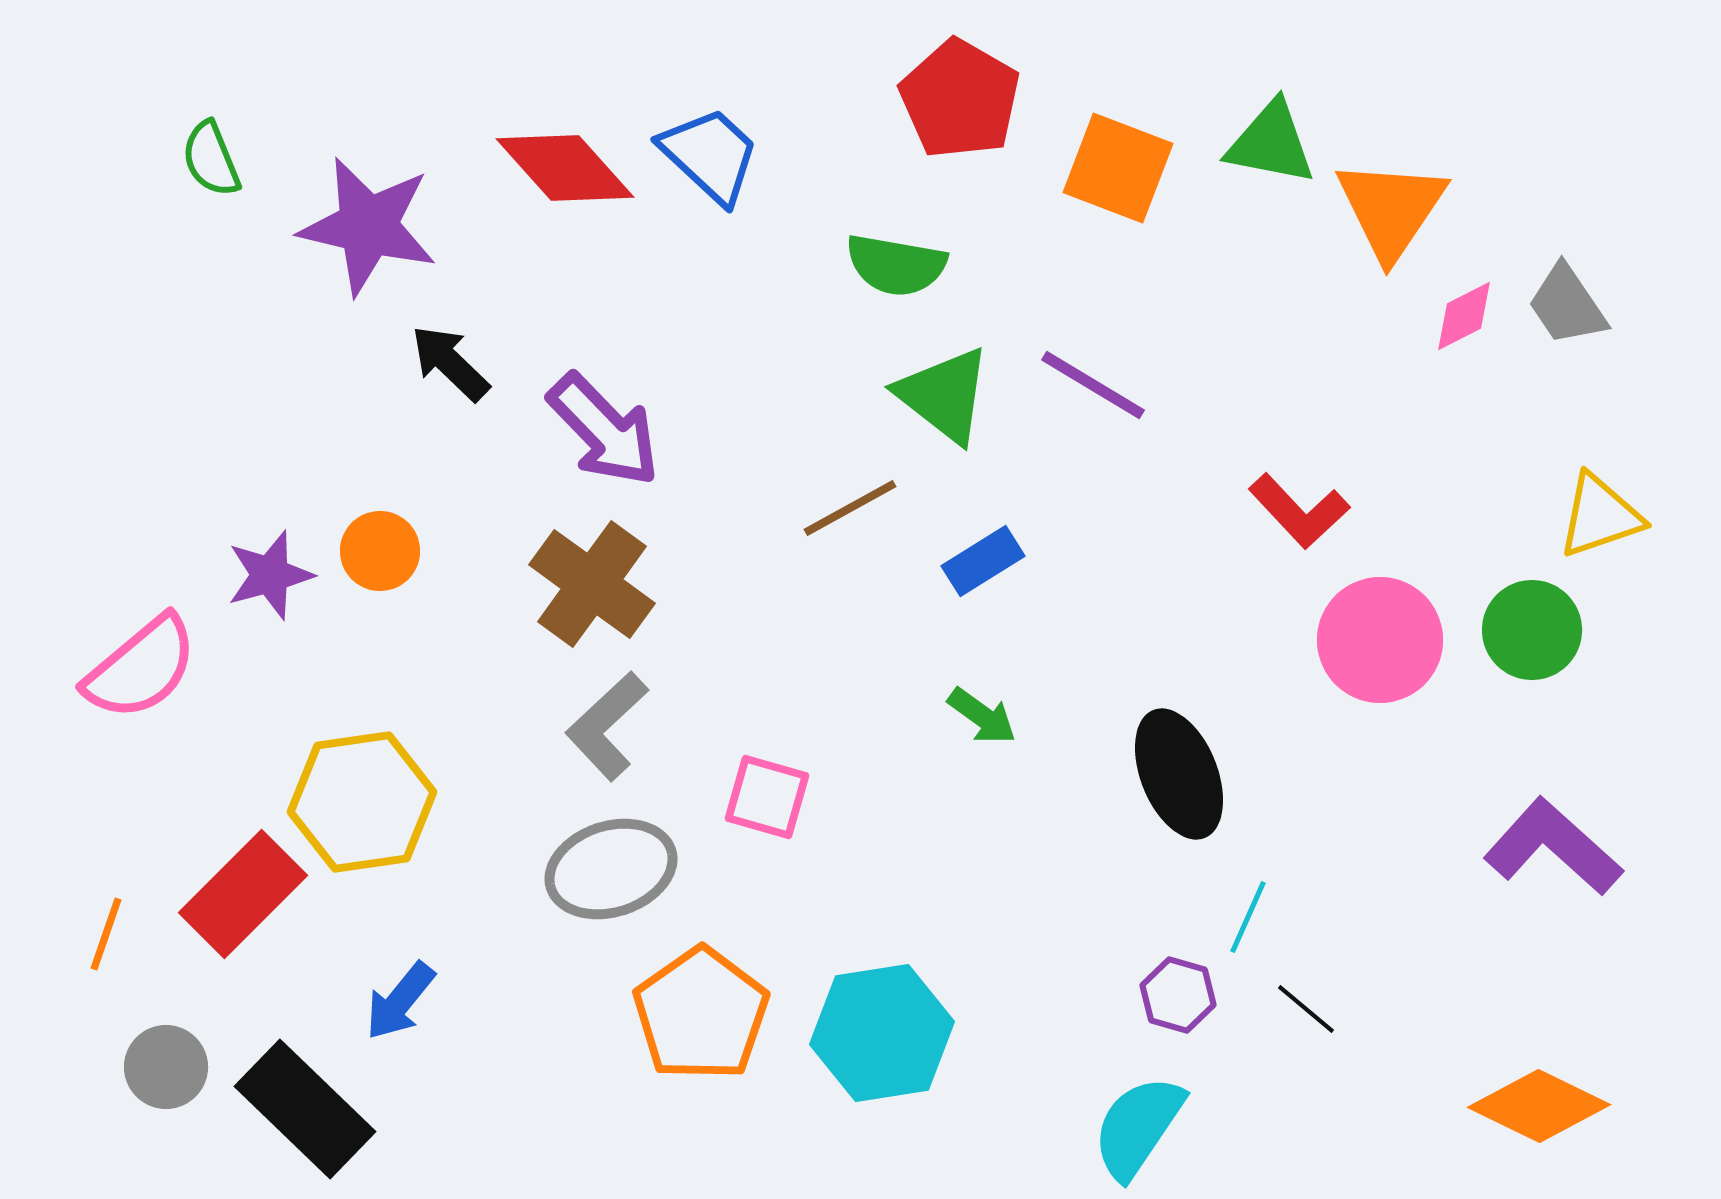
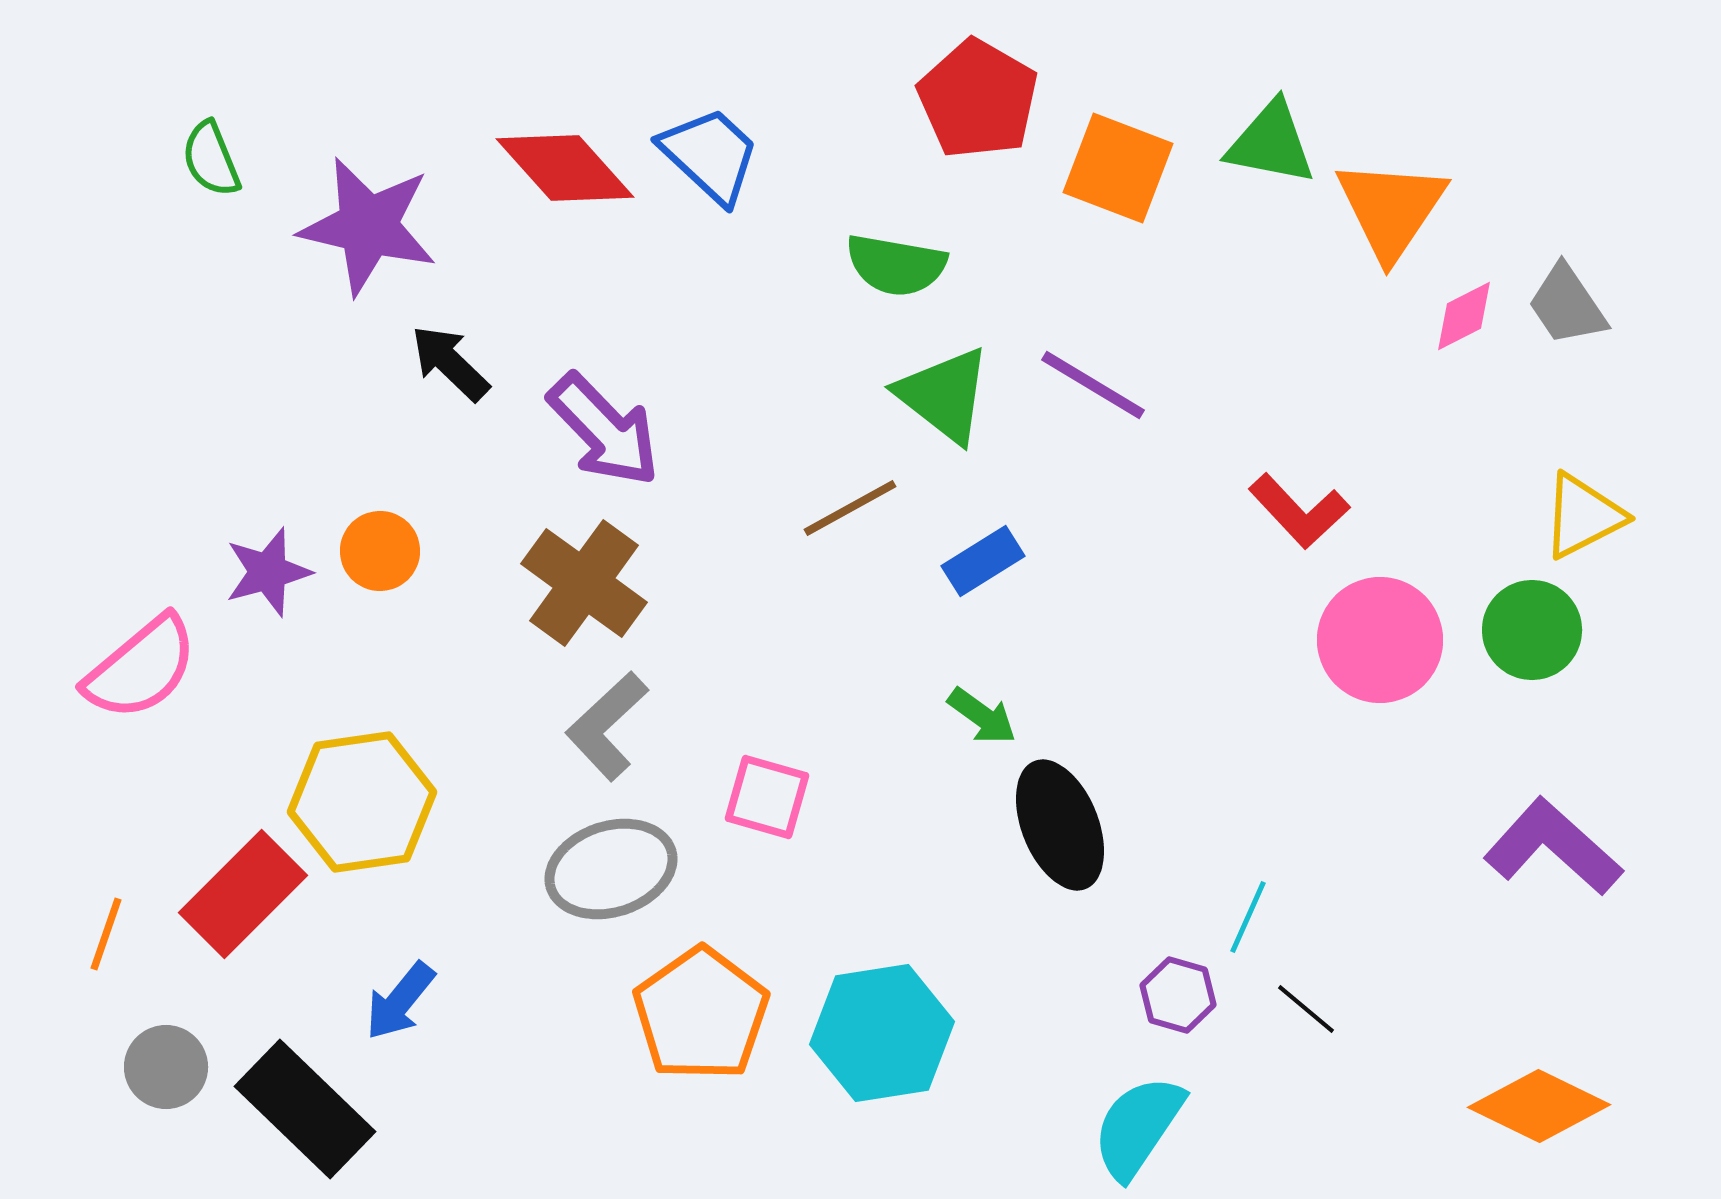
red pentagon at (960, 99): moved 18 px right
yellow triangle at (1600, 516): moved 17 px left; rotated 8 degrees counterclockwise
purple star at (270, 575): moved 2 px left, 3 px up
brown cross at (592, 584): moved 8 px left, 1 px up
black ellipse at (1179, 774): moved 119 px left, 51 px down
